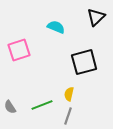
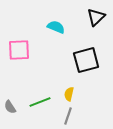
pink square: rotated 15 degrees clockwise
black square: moved 2 px right, 2 px up
green line: moved 2 px left, 3 px up
